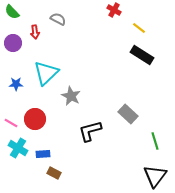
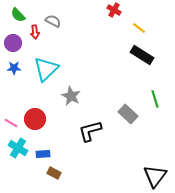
green semicircle: moved 6 px right, 3 px down
gray semicircle: moved 5 px left, 2 px down
cyan triangle: moved 4 px up
blue star: moved 2 px left, 16 px up
green line: moved 42 px up
